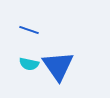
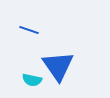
cyan semicircle: moved 3 px right, 16 px down
